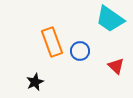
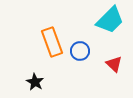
cyan trapezoid: moved 1 px down; rotated 80 degrees counterclockwise
red triangle: moved 2 px left, 2 px up
black star: rotated 18 degrees counterclockwise
